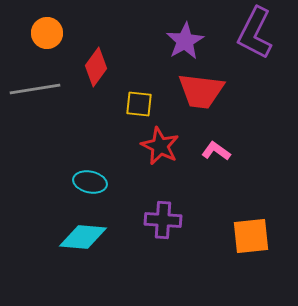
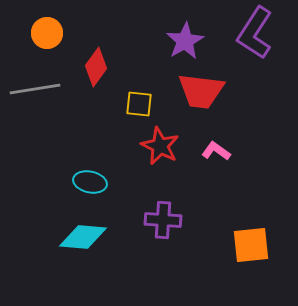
purple L-shape: rotated 6 degrees clockwise
orange square: moved 9 px down
